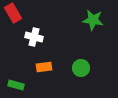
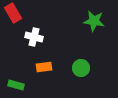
green star: moved 1 px right, 1 px down
